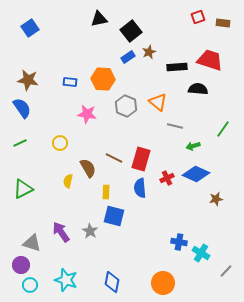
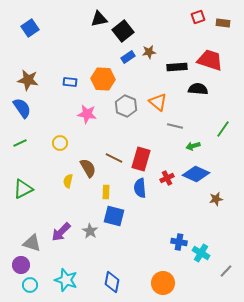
black square at (131, 31): moved 8 px left
brown star at (149, 52): rotated 16 degrees clockwise
purple arrow at (61, 232): rotated 100 degrees counterclockwise
